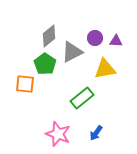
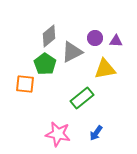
pink star: rotated 10 degrees counterclockwise
